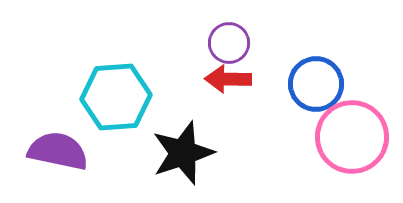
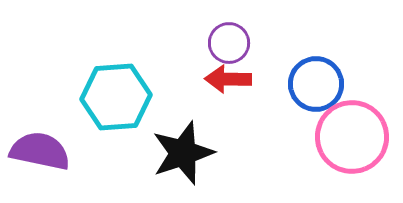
purple semicircle: moved 18 px left
